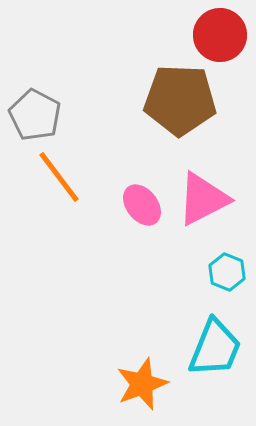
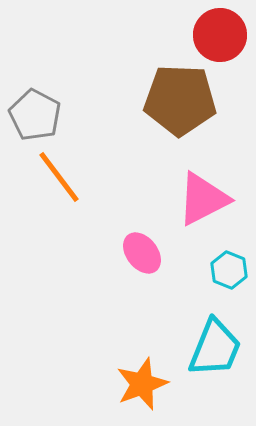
pink ellipse: moved 48 px down
cyan hexagon: moved 2 px right, 2 px up
